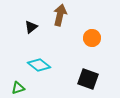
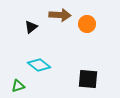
brown arrow: rotated 80 degrees clockwise
orange circle: moved 5 px left, 14 px up
black square: rotated 15 degrees counterclockwise
green triangle: moved 2 px up
